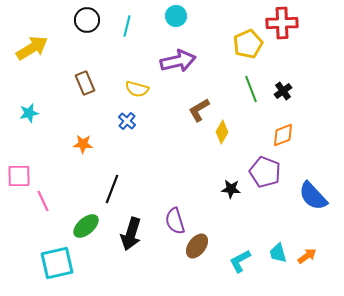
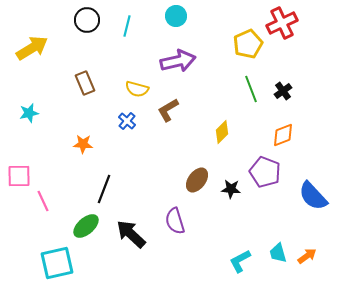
red cross: rotated 24 degrees counterclockwise
brown L-shape: moved 31 px left
yellow diamond: rotated 15 degrees clockwise
black line: moved 8 px left
black arrow: rotated 116 degrees clockwise
brown ellipse: moved 66 px up
